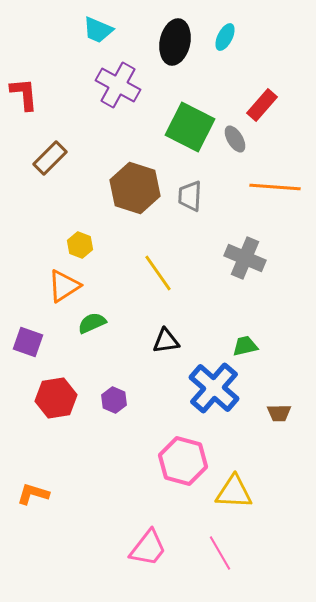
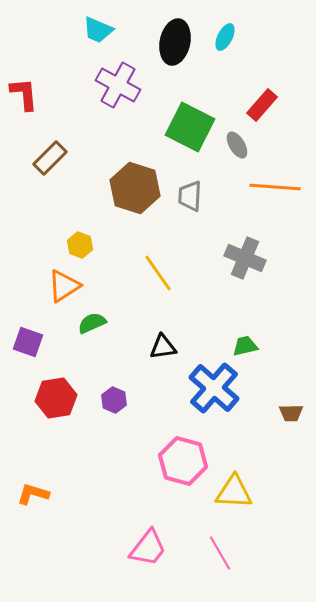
gray ellipse: moved 2 px right, 6 px down
black triangle: moved 3 px left, 6 px down
brown trapezoid: moved 12 px right
